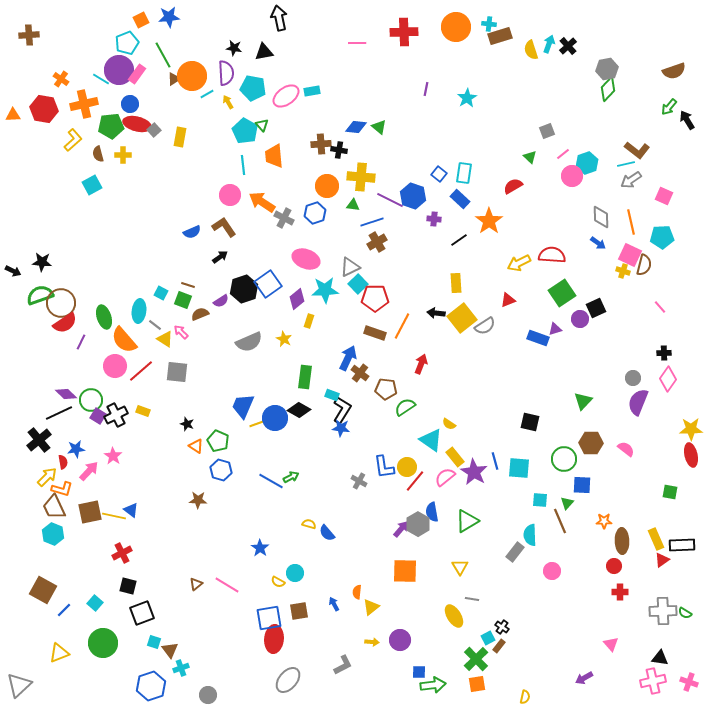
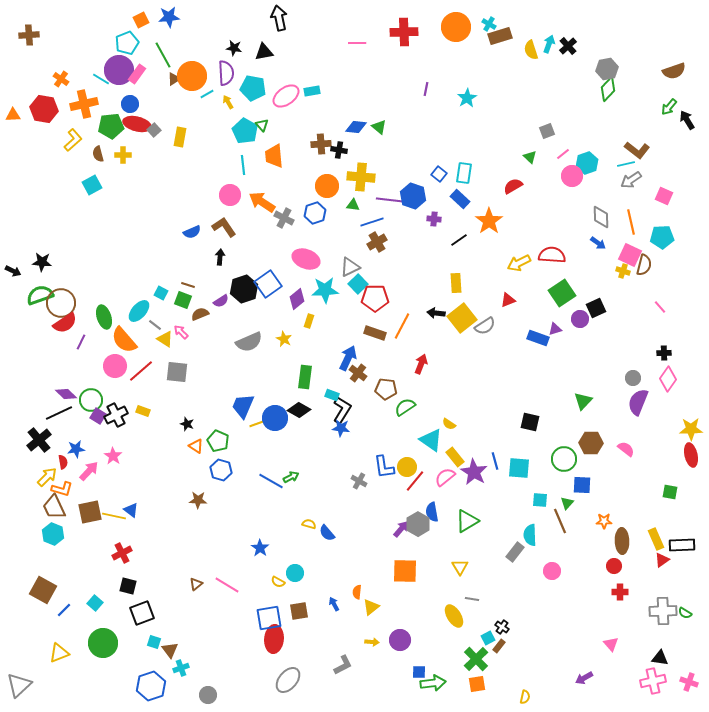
cyan cross at (489, 24): rotated 24 degrees clockwise
purple line at (390, 200): rotated 20 degrees counterclockwise
black arrow at (220, 257): rotated 49 degrees counterclockwise
cyan ellipse at (139, 311): rotated 35 degrees clockwise
brown cross at (360, 373): moved 2 px left
green arrow at (433, 685): moved 2 px up
